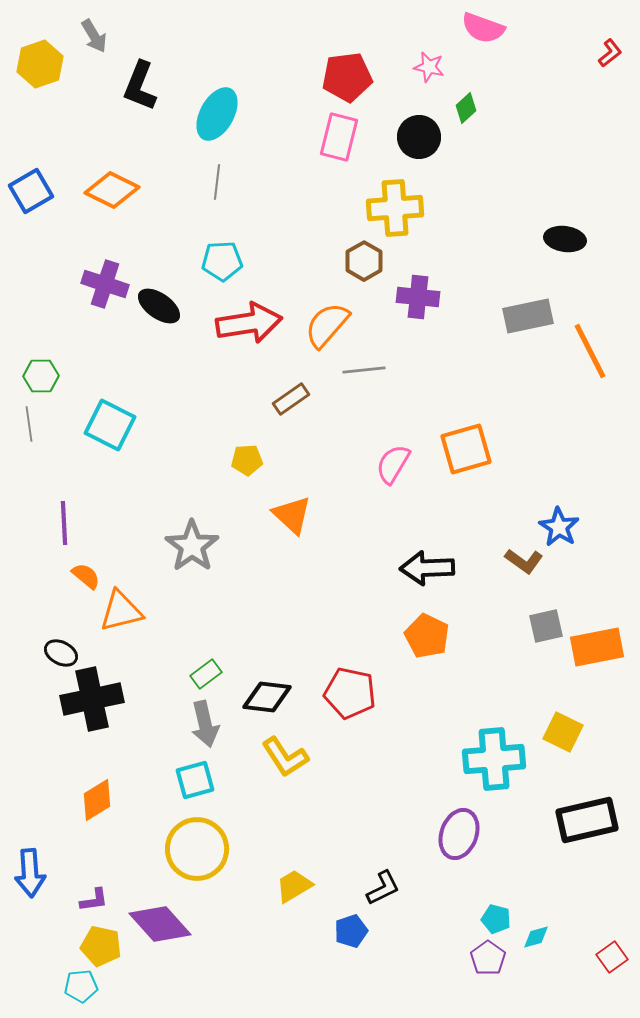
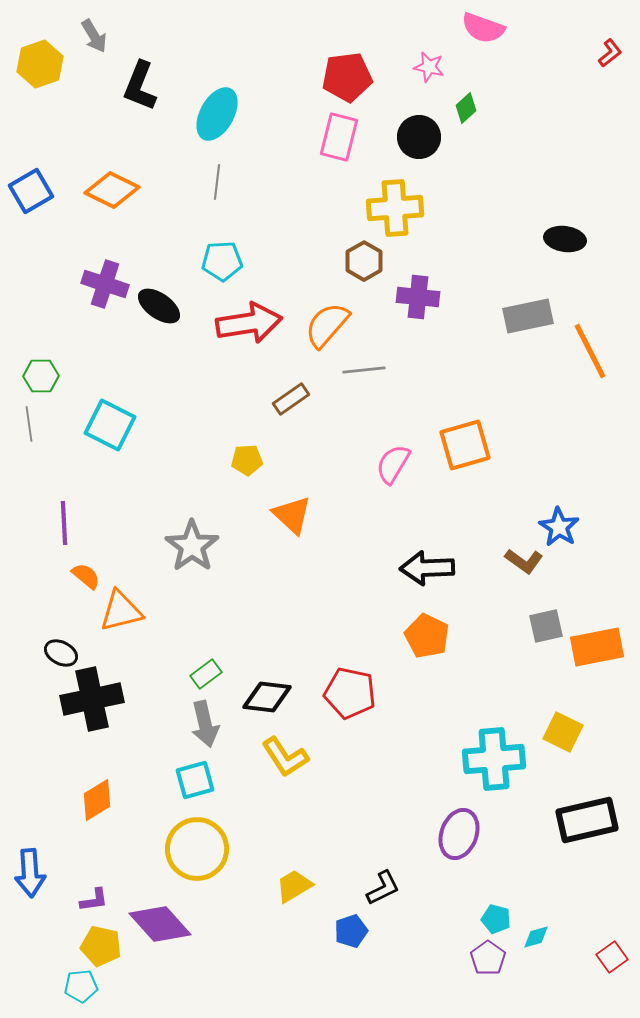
orange square at (466, 449): moved 1 px left, 4 px up
